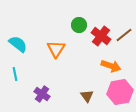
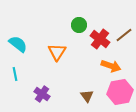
red cross: moved 1 px left, 3 px down
orange triangle: moved 1 px right, 3 px down
